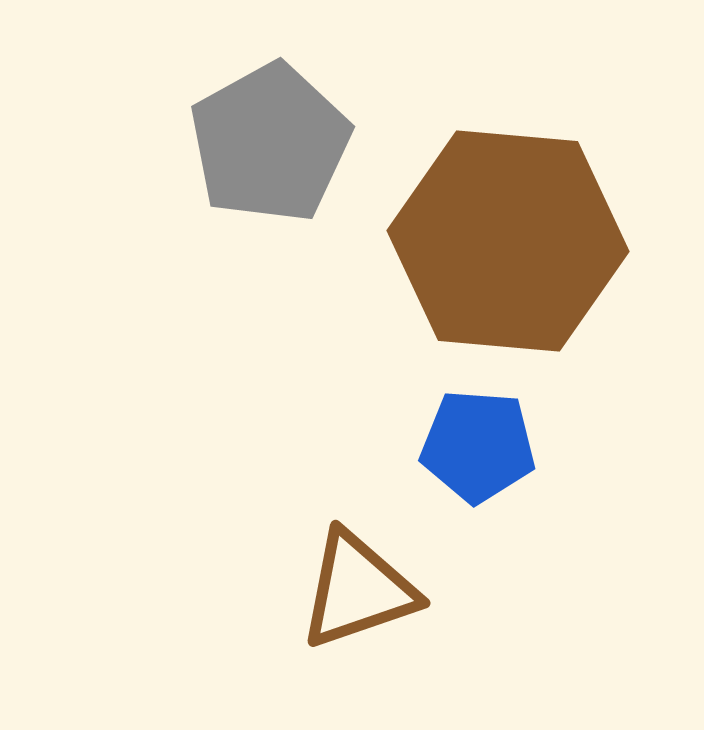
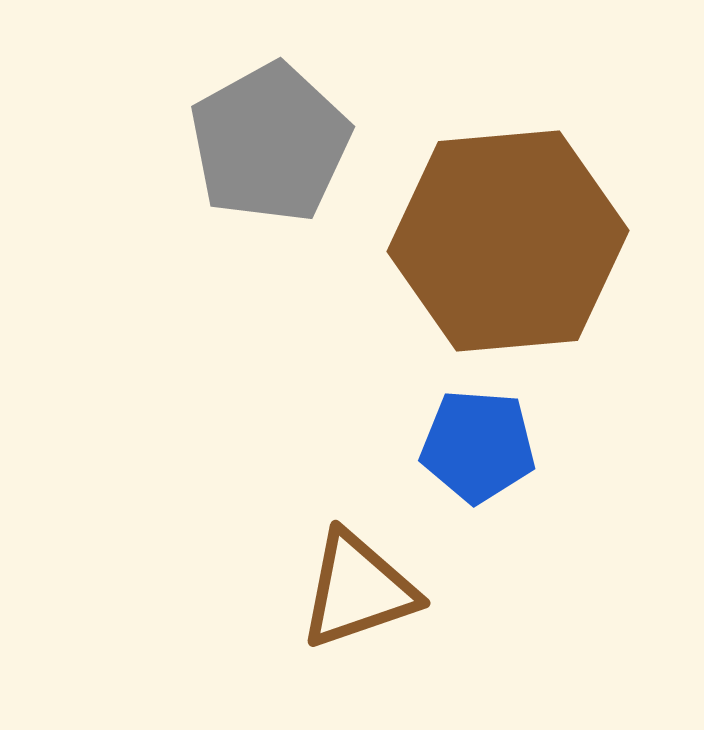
brown hexagon: rotated 10 degrees counterclockwise
